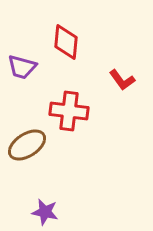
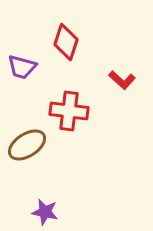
red diamond: rotated 12 degrees clockwise
red L-shape: rotated 12 degrees counterclockwise
